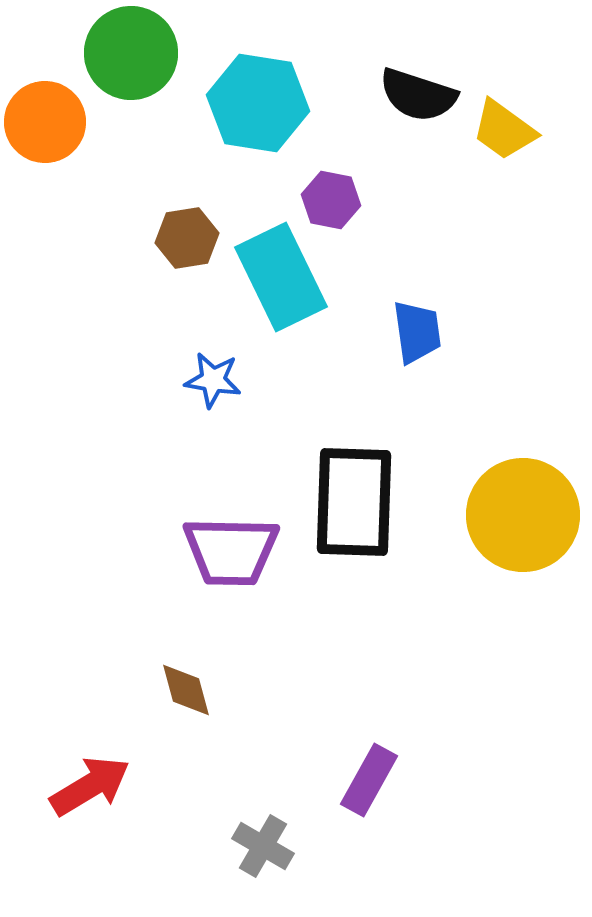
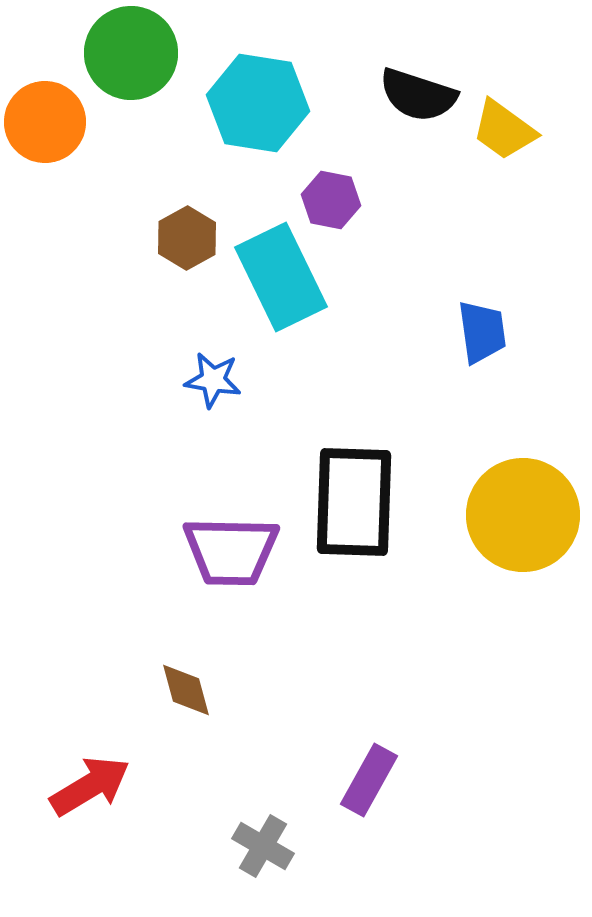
brown hexagon: rotated 20 degrees counterclockwise
blue trapezoid: moved 65 px right
